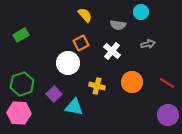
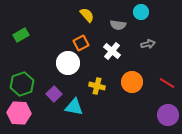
yellow semicircle: moved 2 px right
